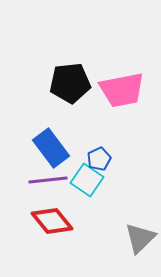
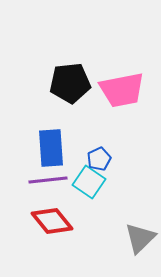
blue rectangle: rotated 33 degrees clockwise
cyan square: moved 2 px right, 2 px down
